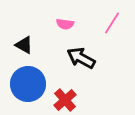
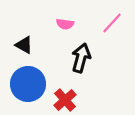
pink line: rotated 10 degrees clockwise
black arrow: rotated 76 degrees clockwise
